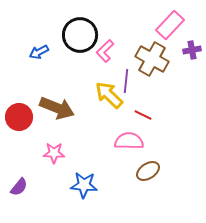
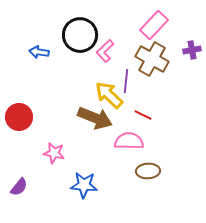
pink rectangle: moved 16 px left
blue arrow: rotated 36 degrees clockwise
brown arrow: moved 38 px right, 10 px down
pink star: rotated 10 degrees clockwise
brown ellipse: rotated 30 degrees clockwise
